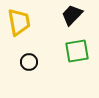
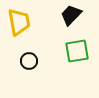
black trapezoid: moved 1 px left
black circle: moved 1 px up
